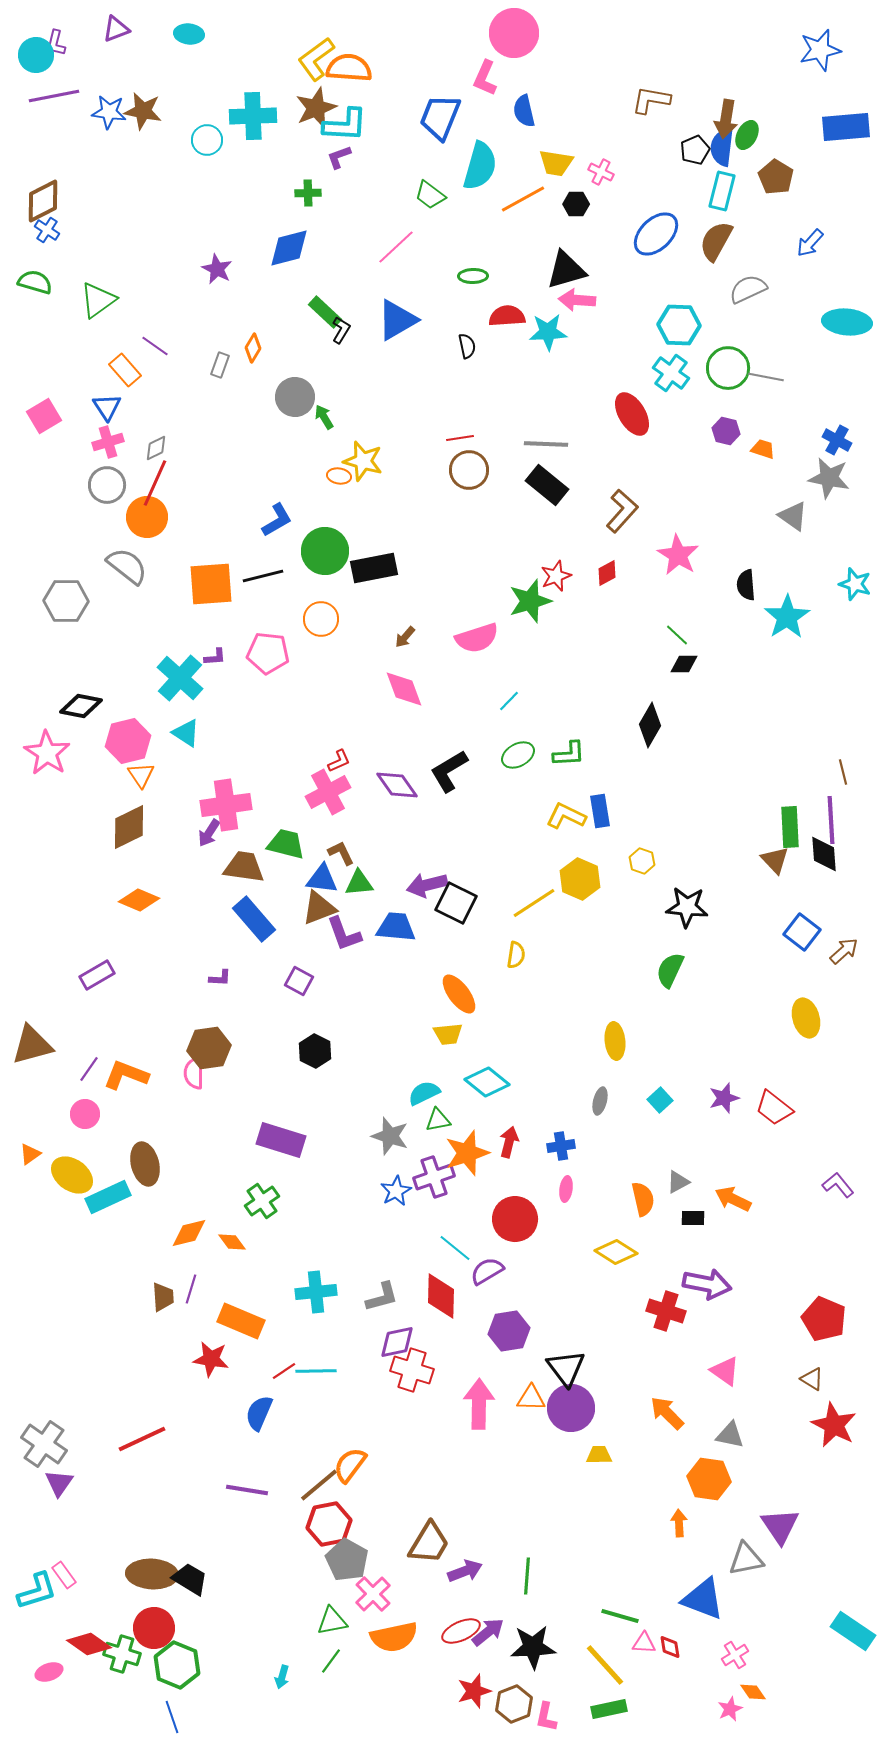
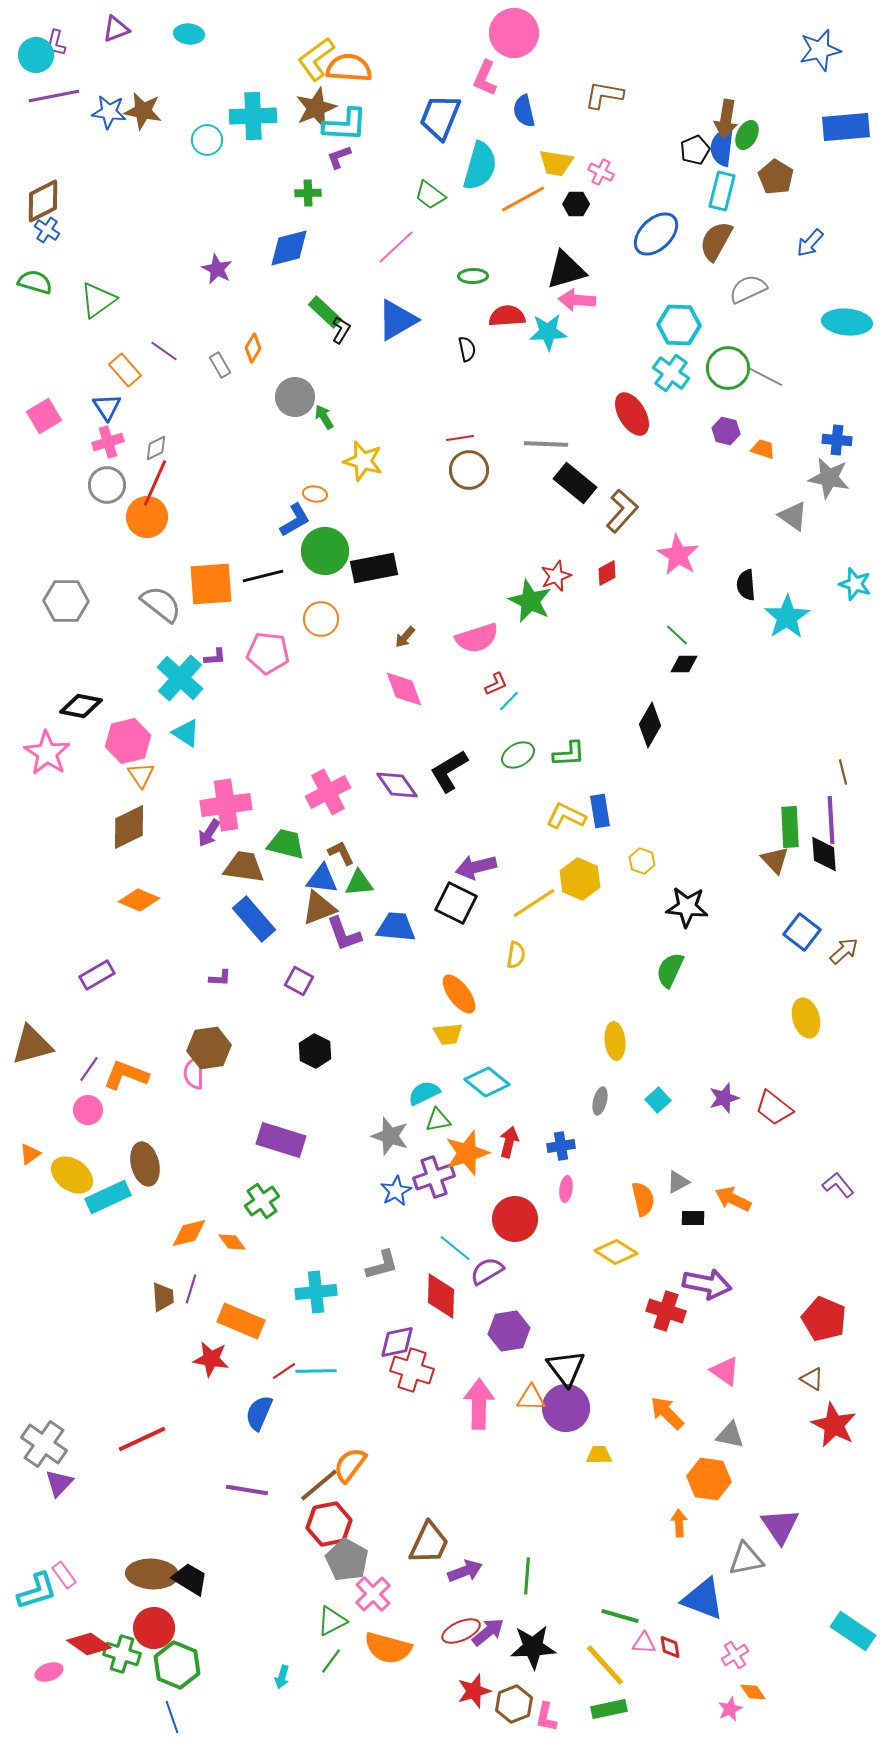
brown L-shape at (651, 100): moved 47 px left, 5 px up
purple line at (155, 346): moved 9 px right, 5 px down
black semicircle at (467, 346): moved 3 px down
gray rectangle at (220, 365): rotated 50 degrees counterclockwise
gray line at (766, 377): rotated 16 degrees clockwise
blue cross at (837, 440): rotated 24 degrees counterclockwise
orange ellipse at (339, 476): moved 24 px left, 18 px down
black rectangle at (547, 485): moved 28 px right, 2 px up
blue L-shape at (277, 520): moved 18 px right
gray semicircle at (127, 566): moved 34 px right, 38 px down
green star at (530, 601): rotated 30 degrees counterclockwise
red L-shape at (339, 761): moved 157 px right, 77 px up
purple arrow at (427, 885): moved 49 px right, 18 px up
cyan square at (660, 1100): moved 2 px left
pink circle at (85, 1114): moved 3 px right, 4 px up
gray L-shape at (382, 1297): moved 32 px up
purple circle at (571, 1408): moved 5 px left
purple triangle at (59, 1483): rotated 8 degrees clockwise
brown trapezoid at (429, 1543): rotated 6 degrees counterclockwise
green triangle at (332, 1621): rotated 16 degrees counterclockwise
orange semicircle at (394, 1637): moved 6 px left, 11 px down; rotated 27 degrees clockwise
